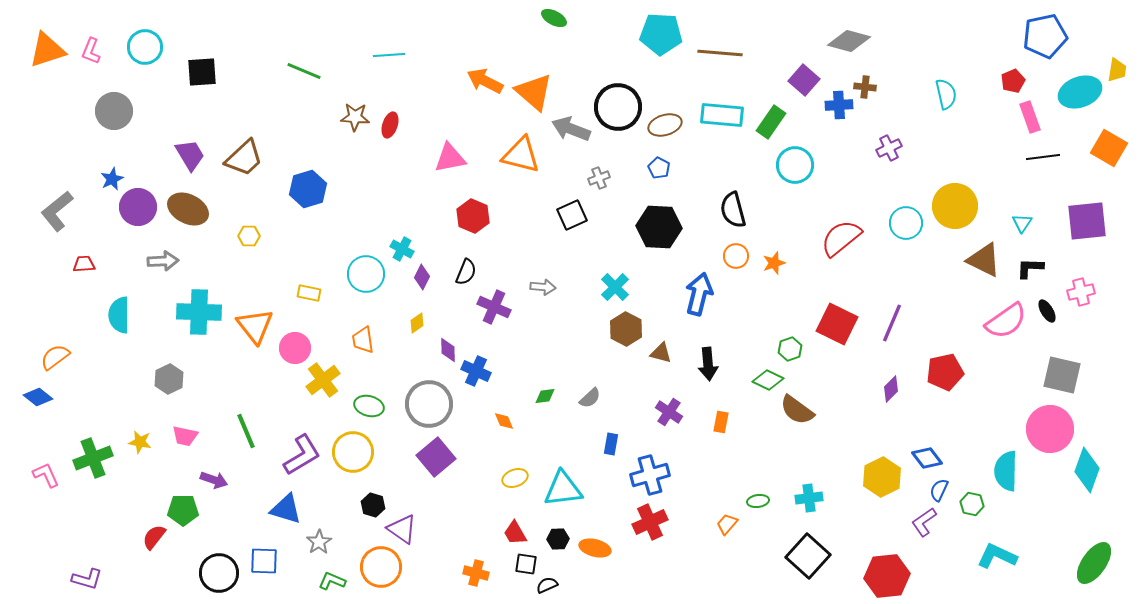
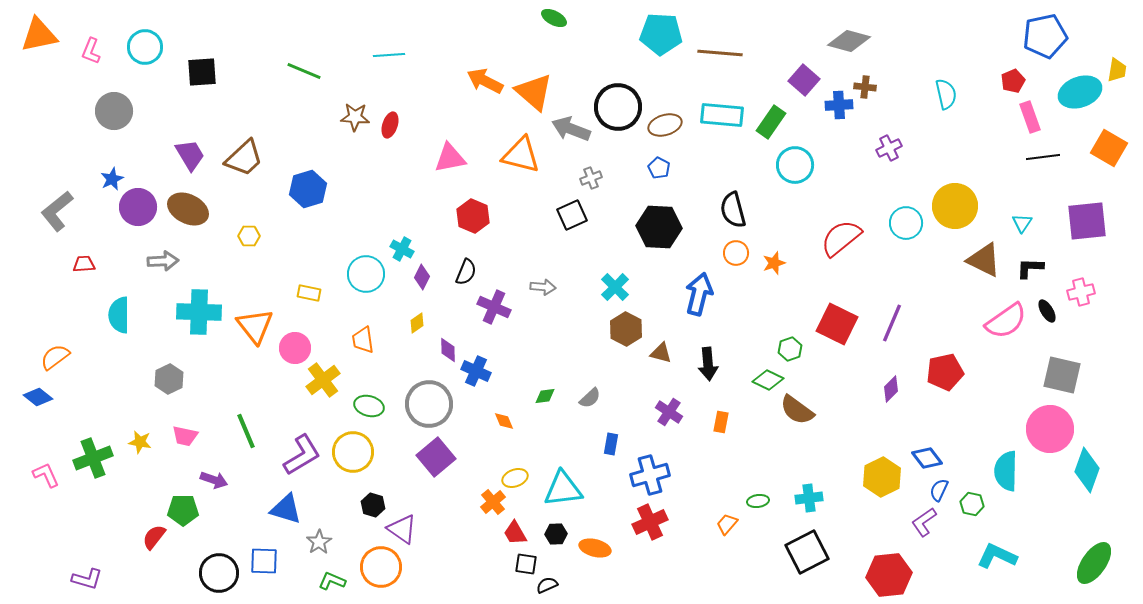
orange triangle at (47, 50): moved 8 px left, 15 px up; rotated 6 degrees clockwise
gray cross at (599, 178): moved 8 px left
orange circle at (736, 256): moved 3 px up
black hexagon at (558, 539): moved 2 px left, 5 px up
black square at (808, 556): moved 1 px left, 4 px up; rotated 21 degrees clockwise
orange cross at (476, 573): moved 17 px right, 71 px up; rotated 35 degrees clockwise
red hexagon at (887, 576): moved 2 px right, 1 px up
